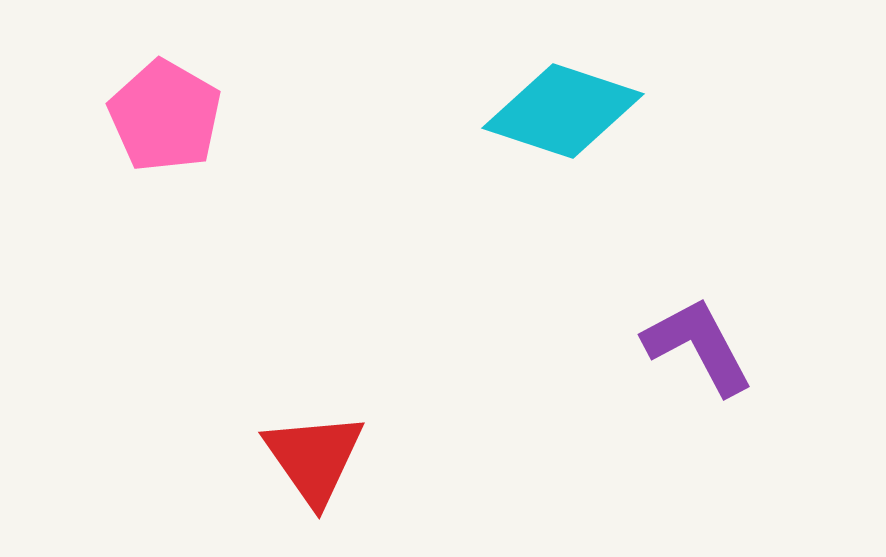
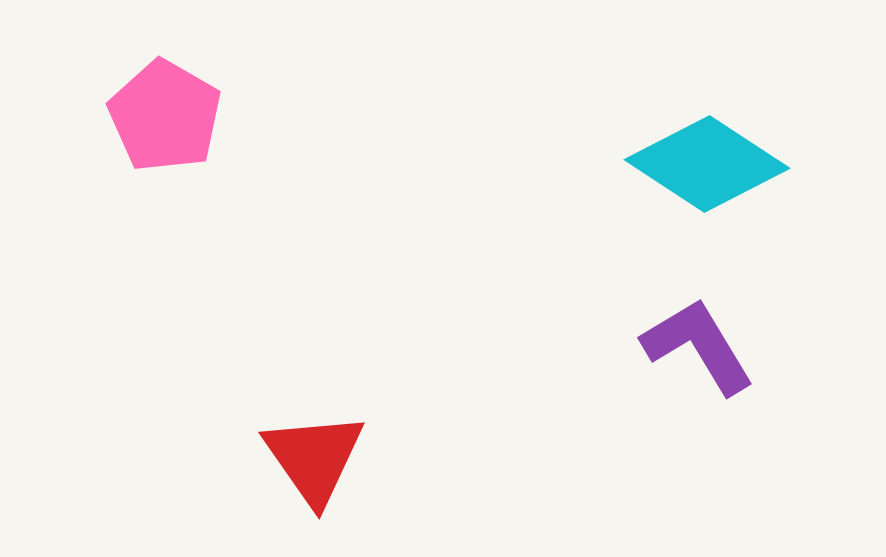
cyan diamond: moved 144 px right, 53 px down; rotated 15 degrees clockwise
purple L-shape: rotated 3 degrees counterclockwise
